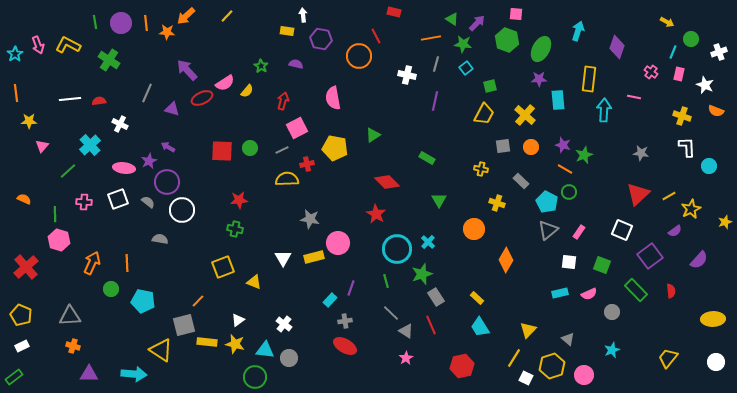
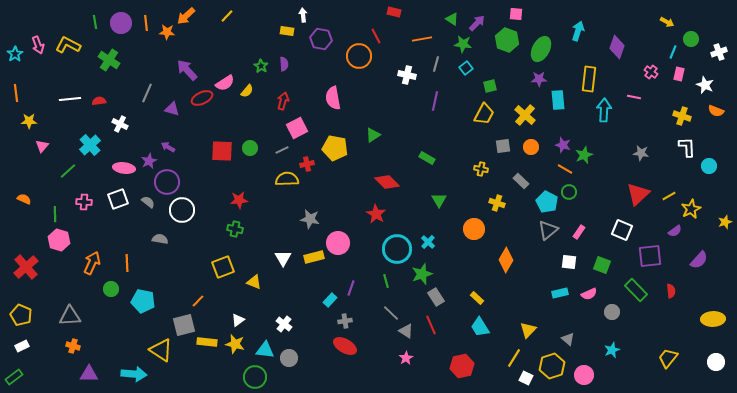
orange line at (431, 38): moved 9 px left, 1 px down
purple semicircle at (296, 64): moved 12 px left; rotated 72 degrees clockwise
purple square at (650, 256): rotated 30 degrees clockwise
